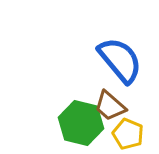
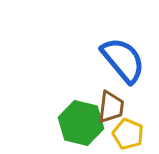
blue semicircle: moved 3 px right
brown trapezoid: moved 1 px right, 1 px down; rotated 124 degrees counterclockwise
